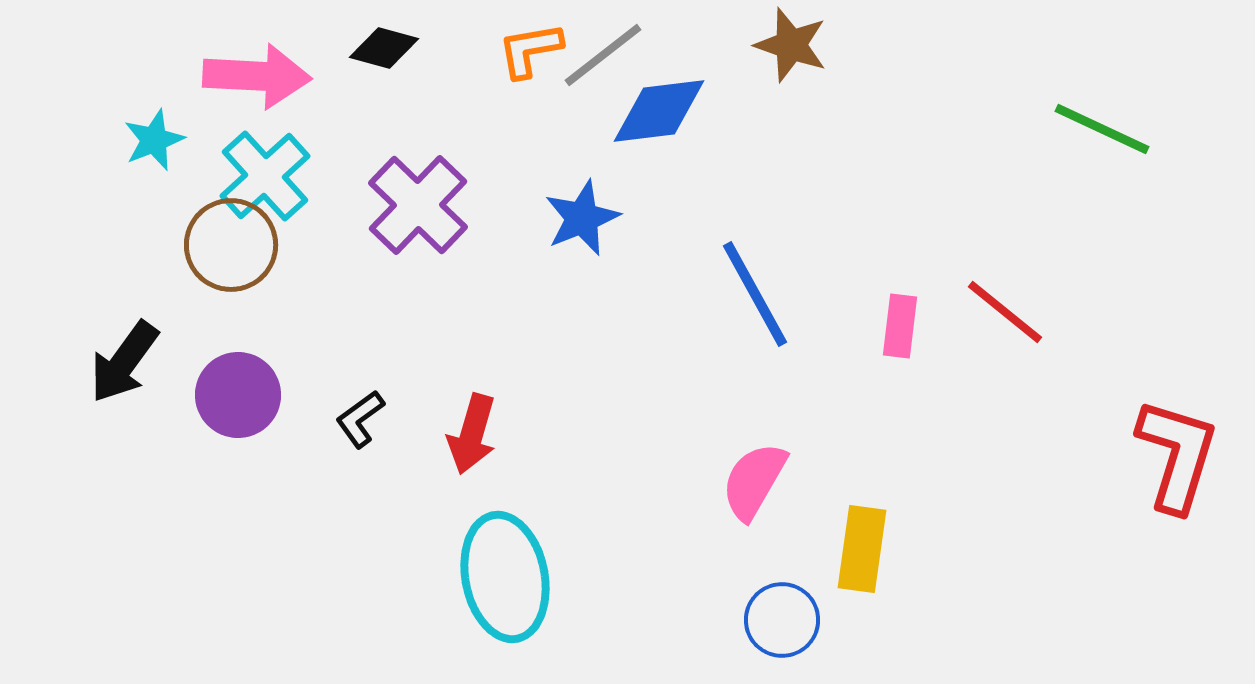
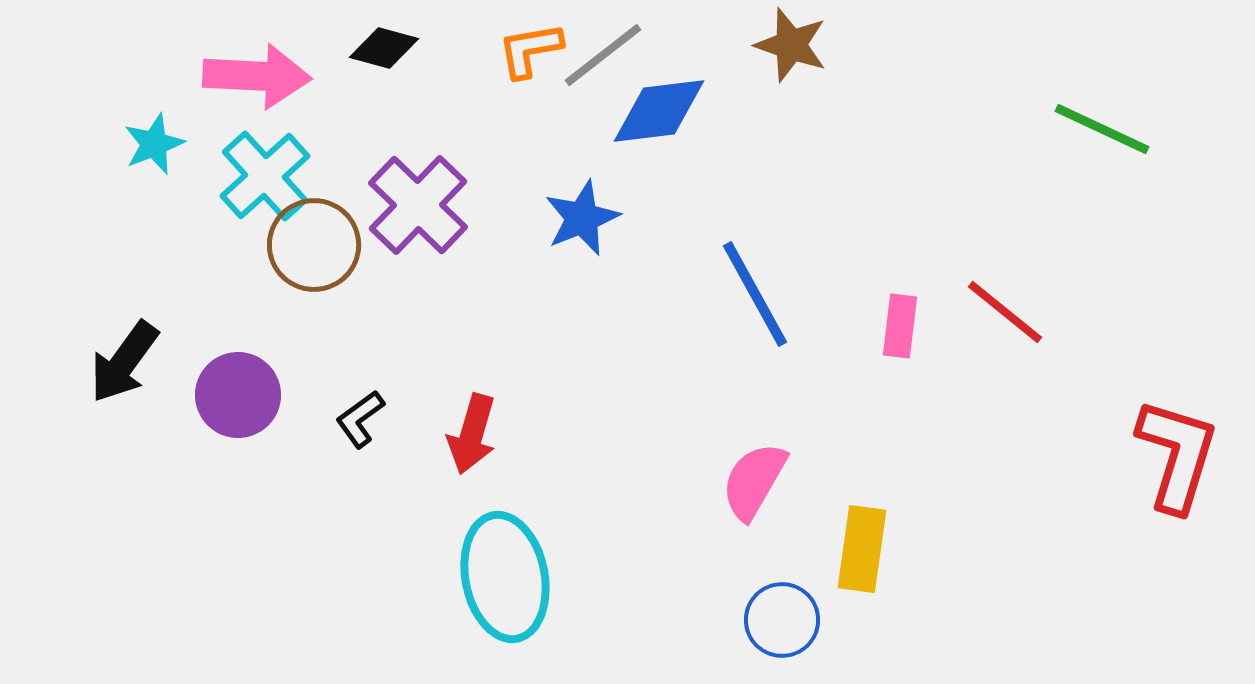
cyan star: moved 4 px down
brown circle: moved 83 px right
